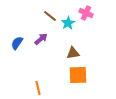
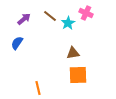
purple arrow: moved 17 px left, 20 px up
